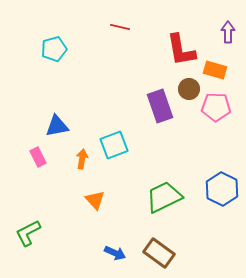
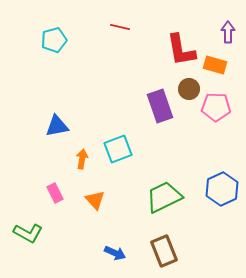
cyan pentagon: moved 9 px up
orange rectangle: moved 5 px up
cyan square: moved 4 px right, 4 px down
pink rectangle: moved 17 px right, 36 px down
blue hexagon: rotated 8 degrees clockwise
green L-shape: rotated 124 degrees counterclockwise
brown rectangle: moved 5 px right, 2 px up; rotated 32 degrees clockwise
